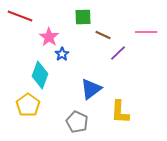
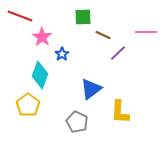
pink star: moved 7 px left
